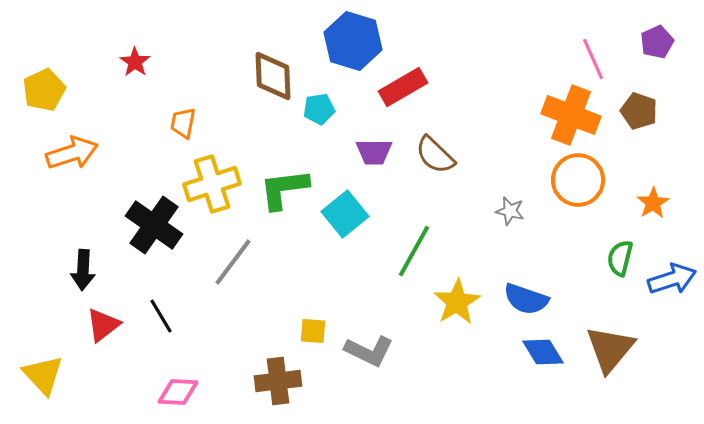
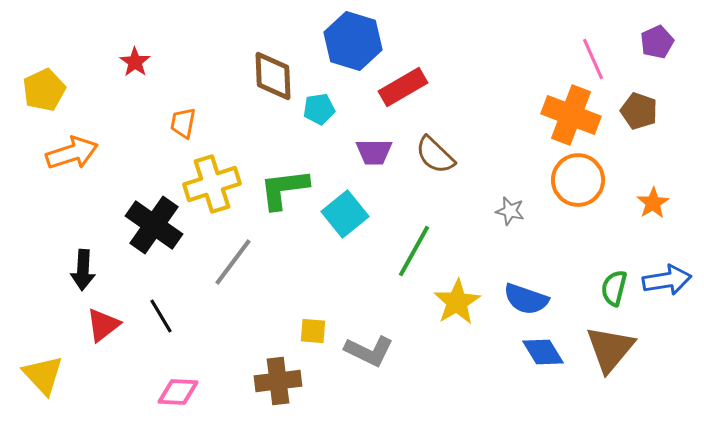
green semicircle: moved 6 px left, 30 px down
blue arrow: moved 5 px left, 1 px down; rotated 9 degrees clockwise
